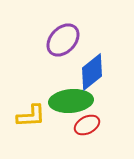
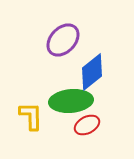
yellow L-shape: rotated 88 degrees counterclockwise
